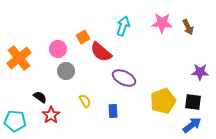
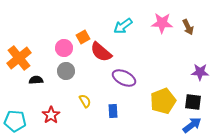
cyan arrow: rotated 144 degrees counterclockwise
pink circle: moved 6 px right, 1 px up
black semicircle: moved 4 px left, 17 px up; rotated 40 degrees counterclockwise
